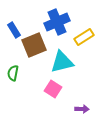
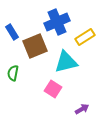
blue rectangle: moved 2 px left, 2 px down
yellow rectangle: moved 1 px right
brown square: moved 1 px right, 1 px down
cyan triangle: moved 4 px right
purple arrow: rotated 32 degrees counterclockwise
